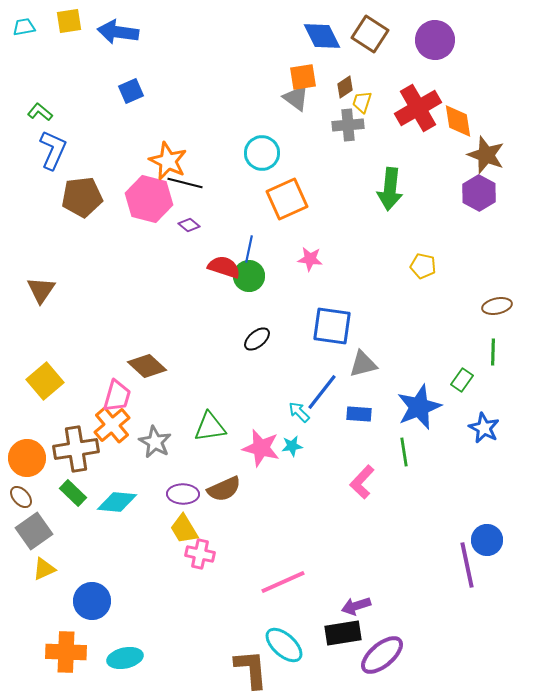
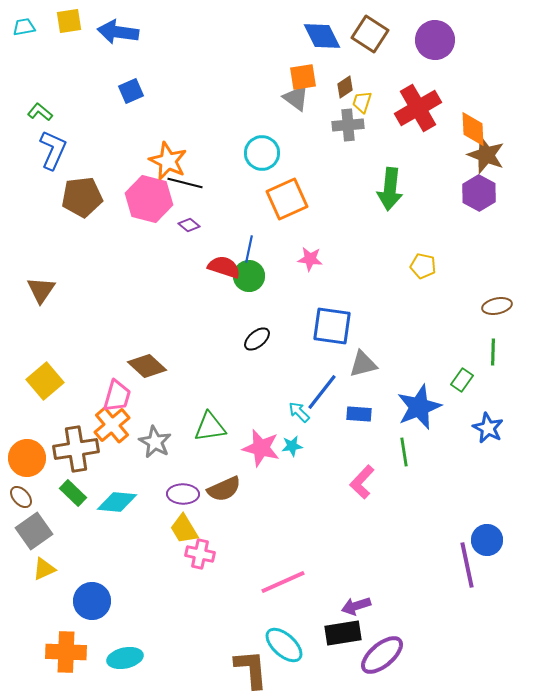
orange diamond at (458, 121): moved 15 px right, 8 px down; rotated 6 degrees clockwise
blue star at (484, 428): moved 4 px right
